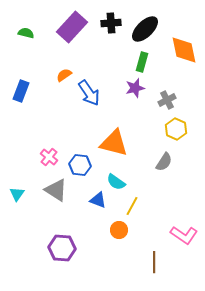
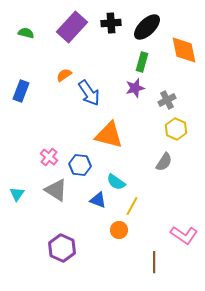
black ellipse: moved 2 px right, 2 px up
orange triangle: moved 5 px left, 8 px up
purple hexagon: rotated 20 degrees clockwise
